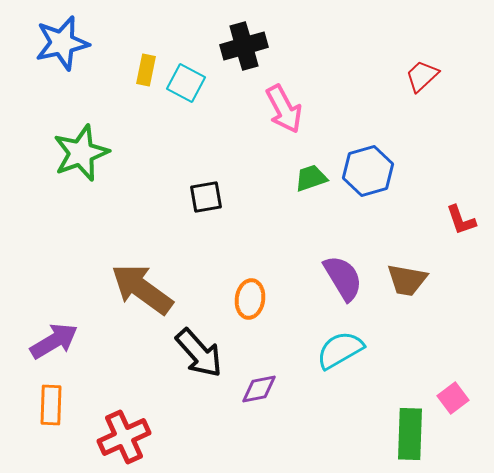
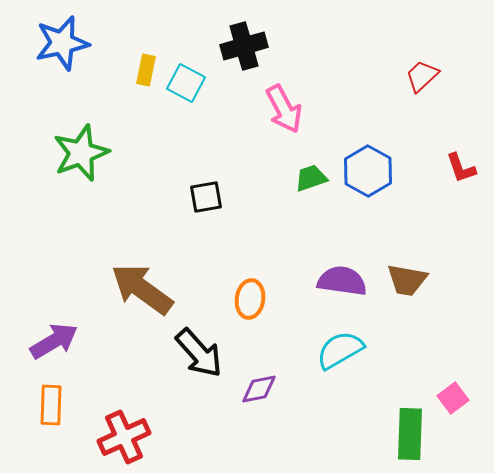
blue hexagon: rotated 15 degrees counterclockwise
red L-shape: moved 52 px up
purple semicircle: moved 1 px left, 3 px down; rotated 51 degrees counterclockwise
